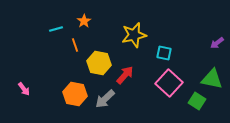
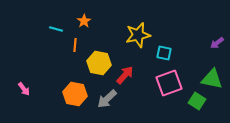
cyan line: rotated 32 degrees clockwise
yellow star: moved 4 px right
orange line: rotated 24 degrees clockwise
pink square: rotated 28 degrees clockwise
gray arrow: moved 2 px right
